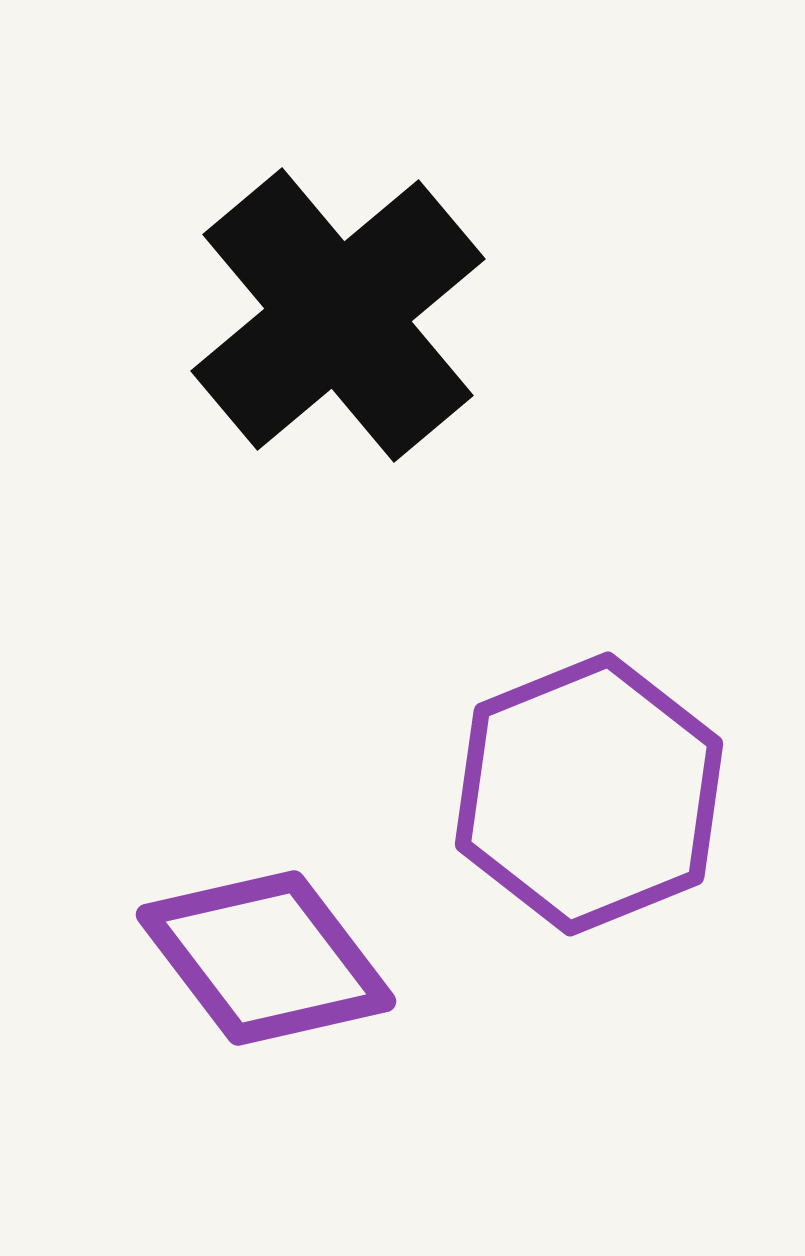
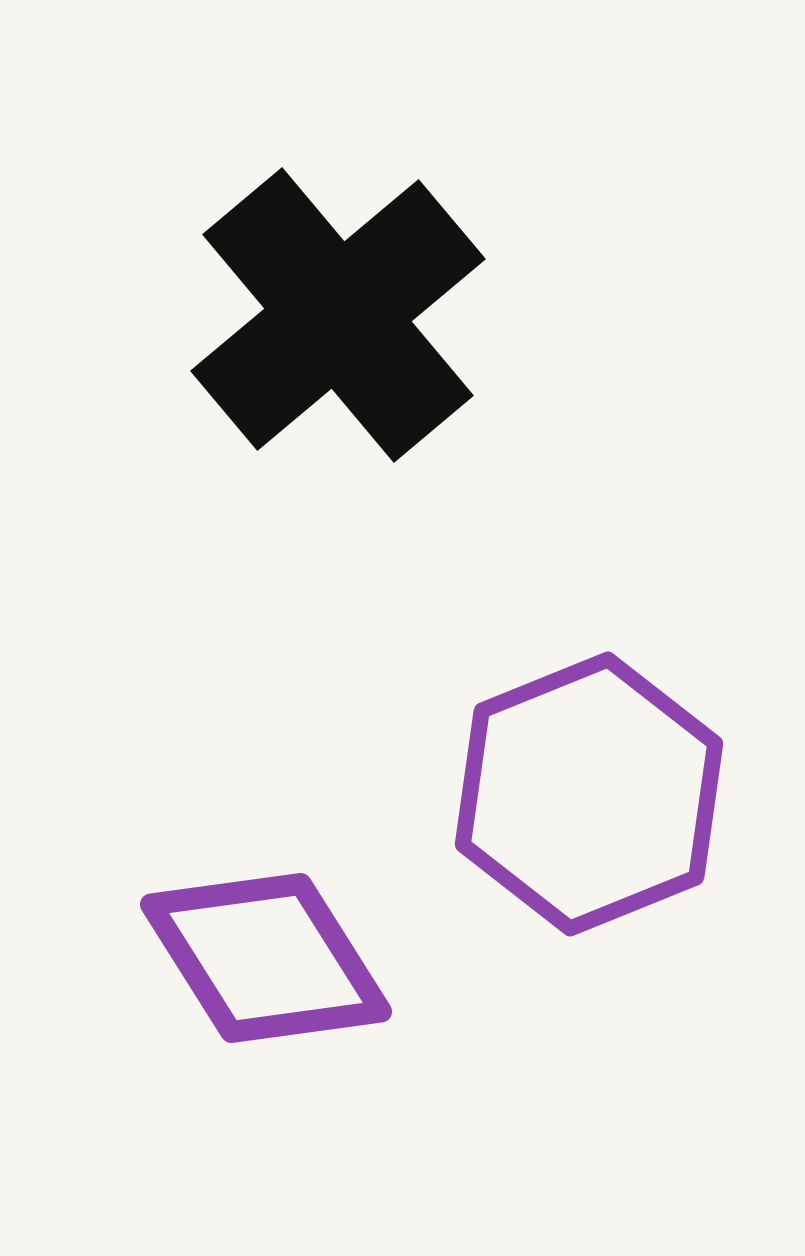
purple diamond: rotated 5 degrees clockwise
